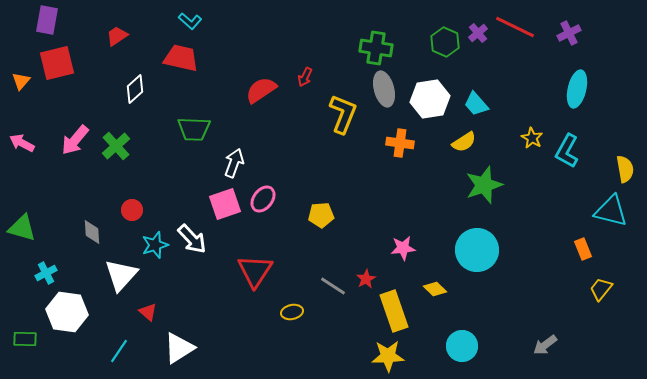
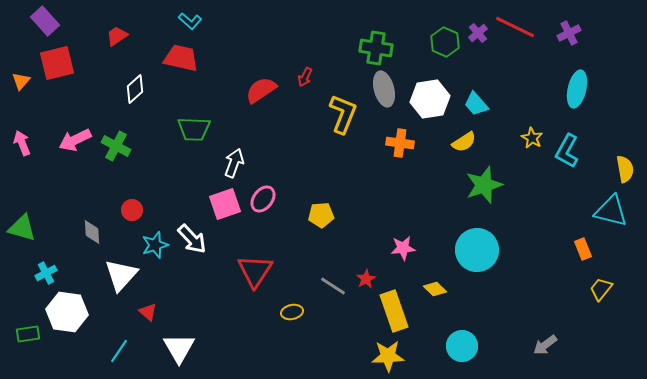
purple rectangle at (47, 20): moved 2 px left, 1 px down; rotated 52 degrees counterclockwise
pink arrow at (75, 140): rotated 24 degrees clockwise
pink arrow at (22, 143): rotated 40 degrees clockwise
green cross at (116, 146): rotated 20 degrees counterclockwise
green rectangle at (25, 339): moved 3 px right, 5 px up; rotated 10 degrees counterclockwise
white triangle at (179, 348): rotated 28 degrees counterclockwise
